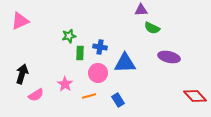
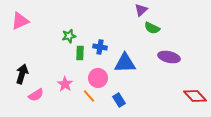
purple triangle: rotated 40 degrees counterclockwise
pink circle: moved 5 px down
orange line: rotated 64 degrees clockwise
blue rectangle: moved 1 px right
